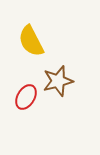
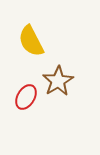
brown star: rotated 16 degrees counterclockwise
